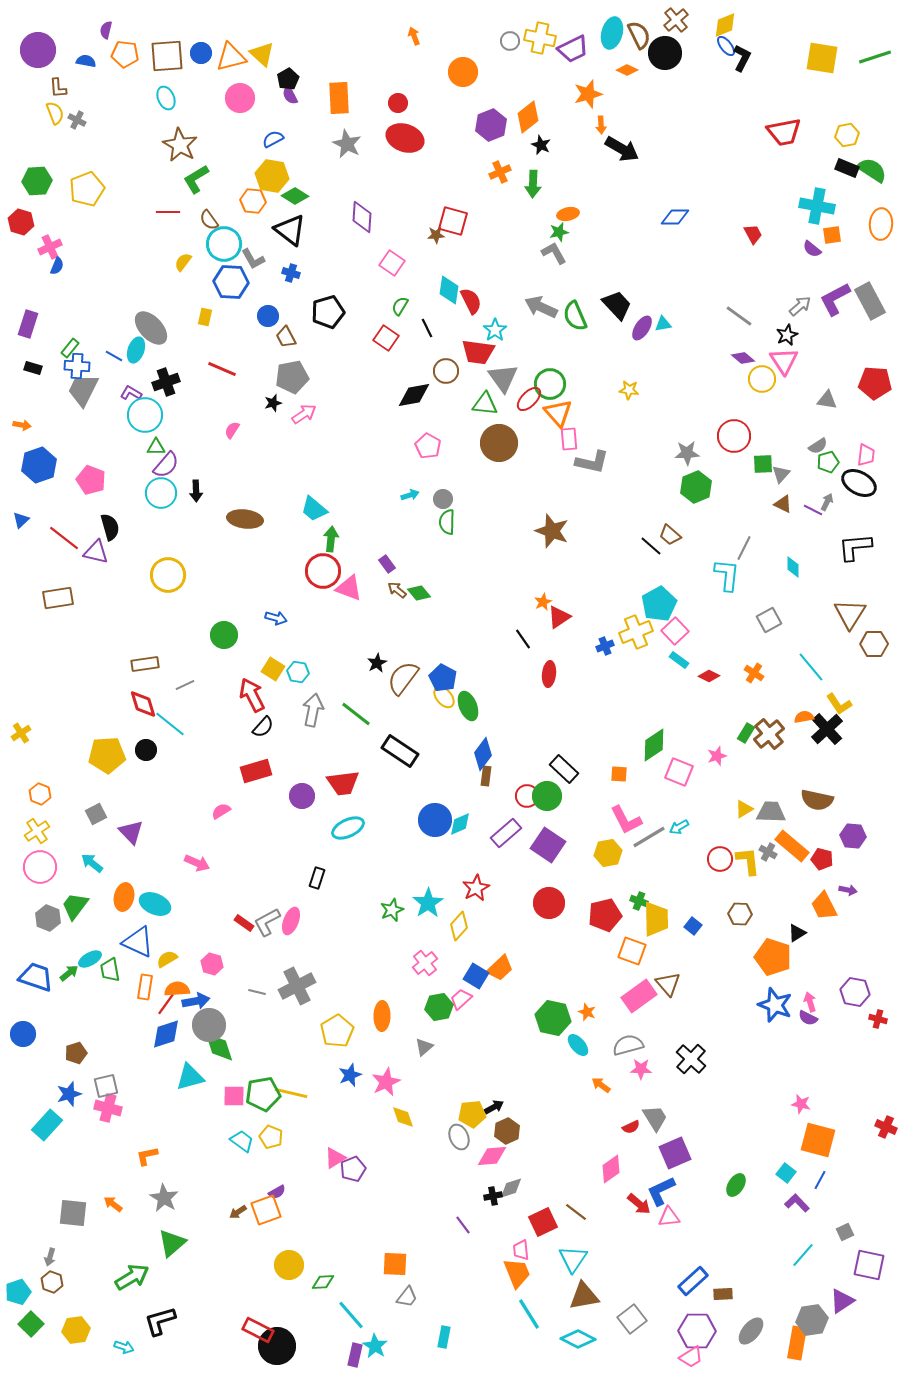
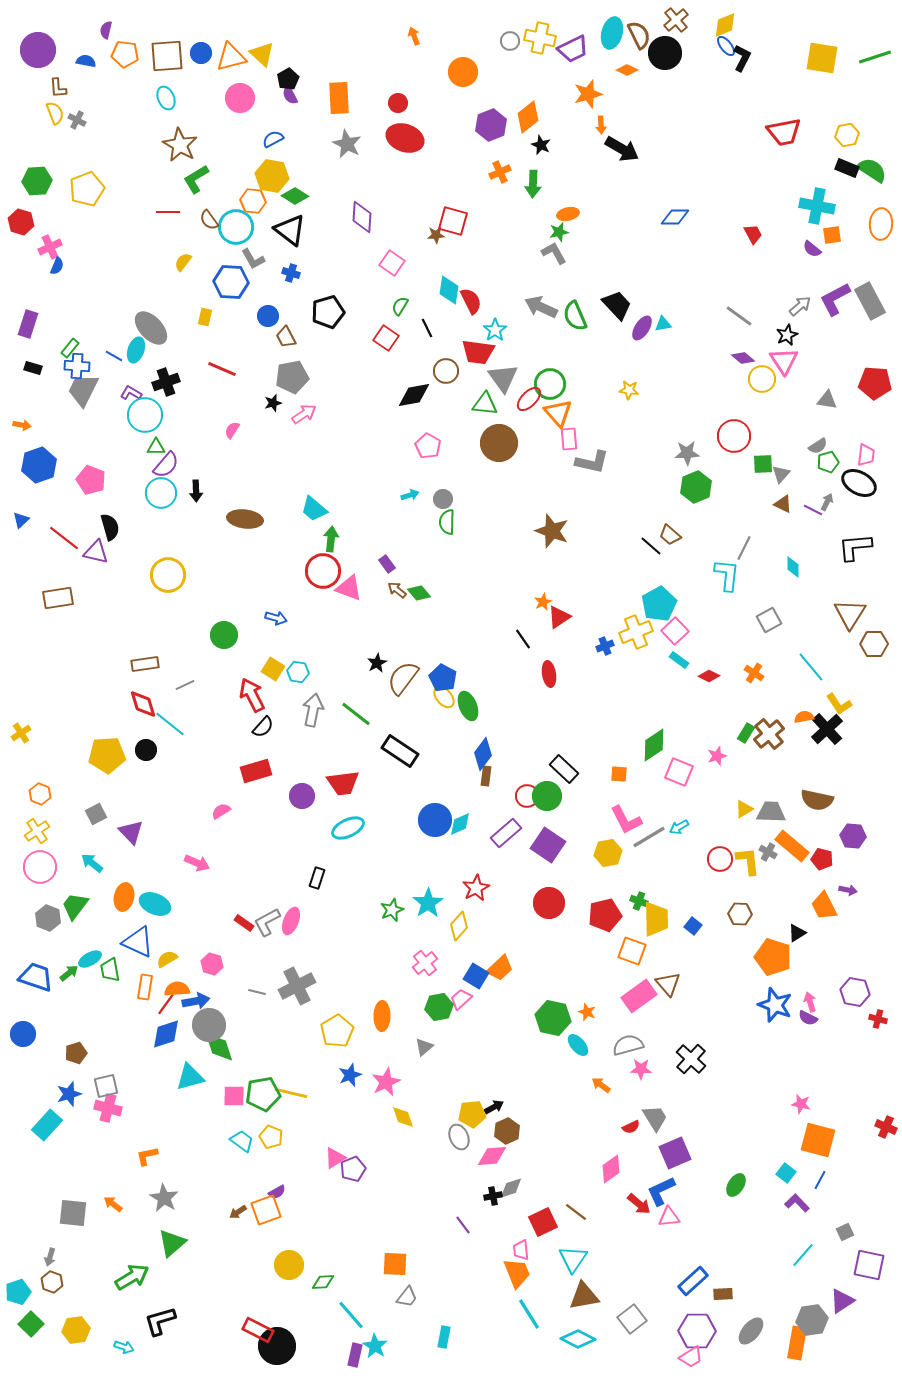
cyan circle at (224, 244): moved 12 px right, 17 px up
red ellipse at (549, 674): rotated 15 degrees counterclockwise
